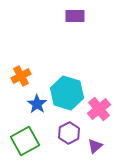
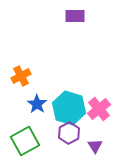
cyan hexagon: moved 2 px right, 15 px down
purple triangle: rotated 21 degrees counterclockwise
